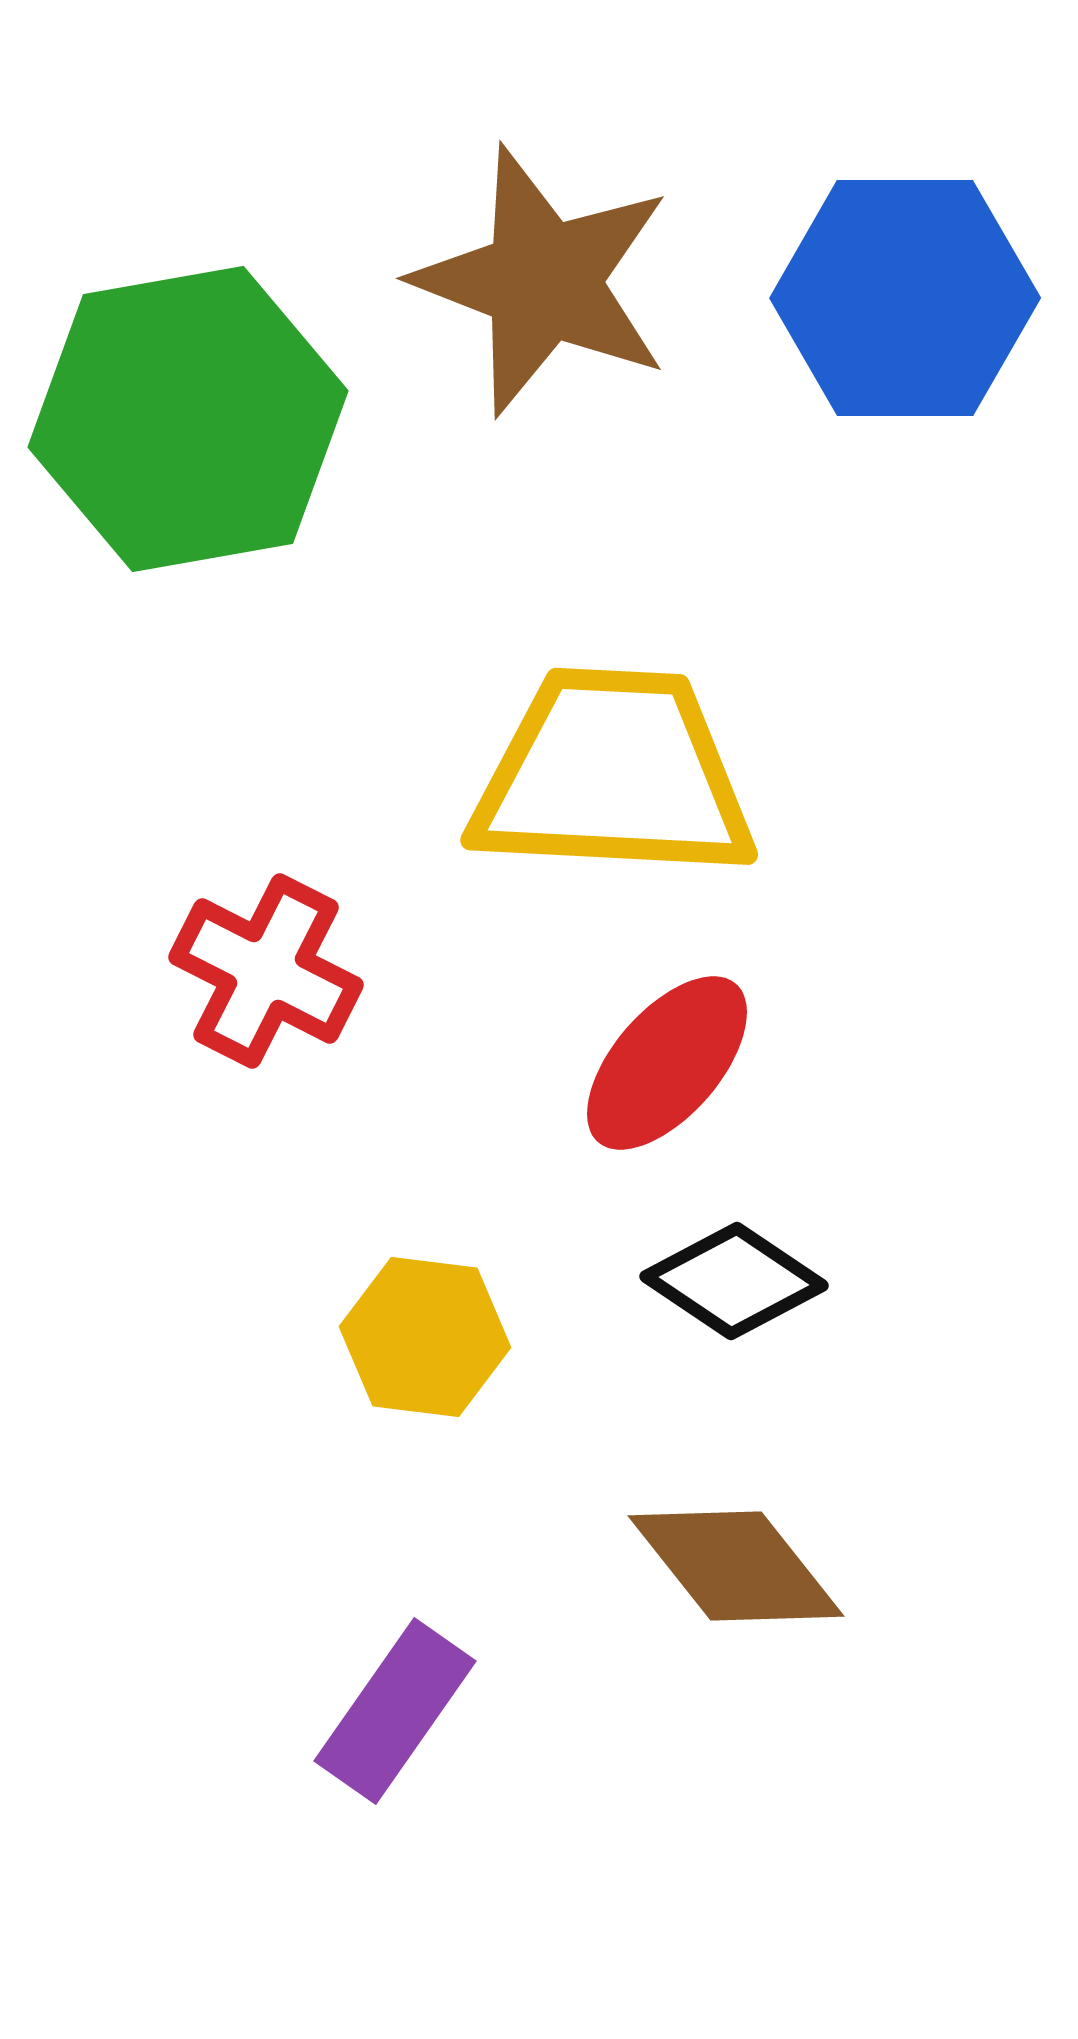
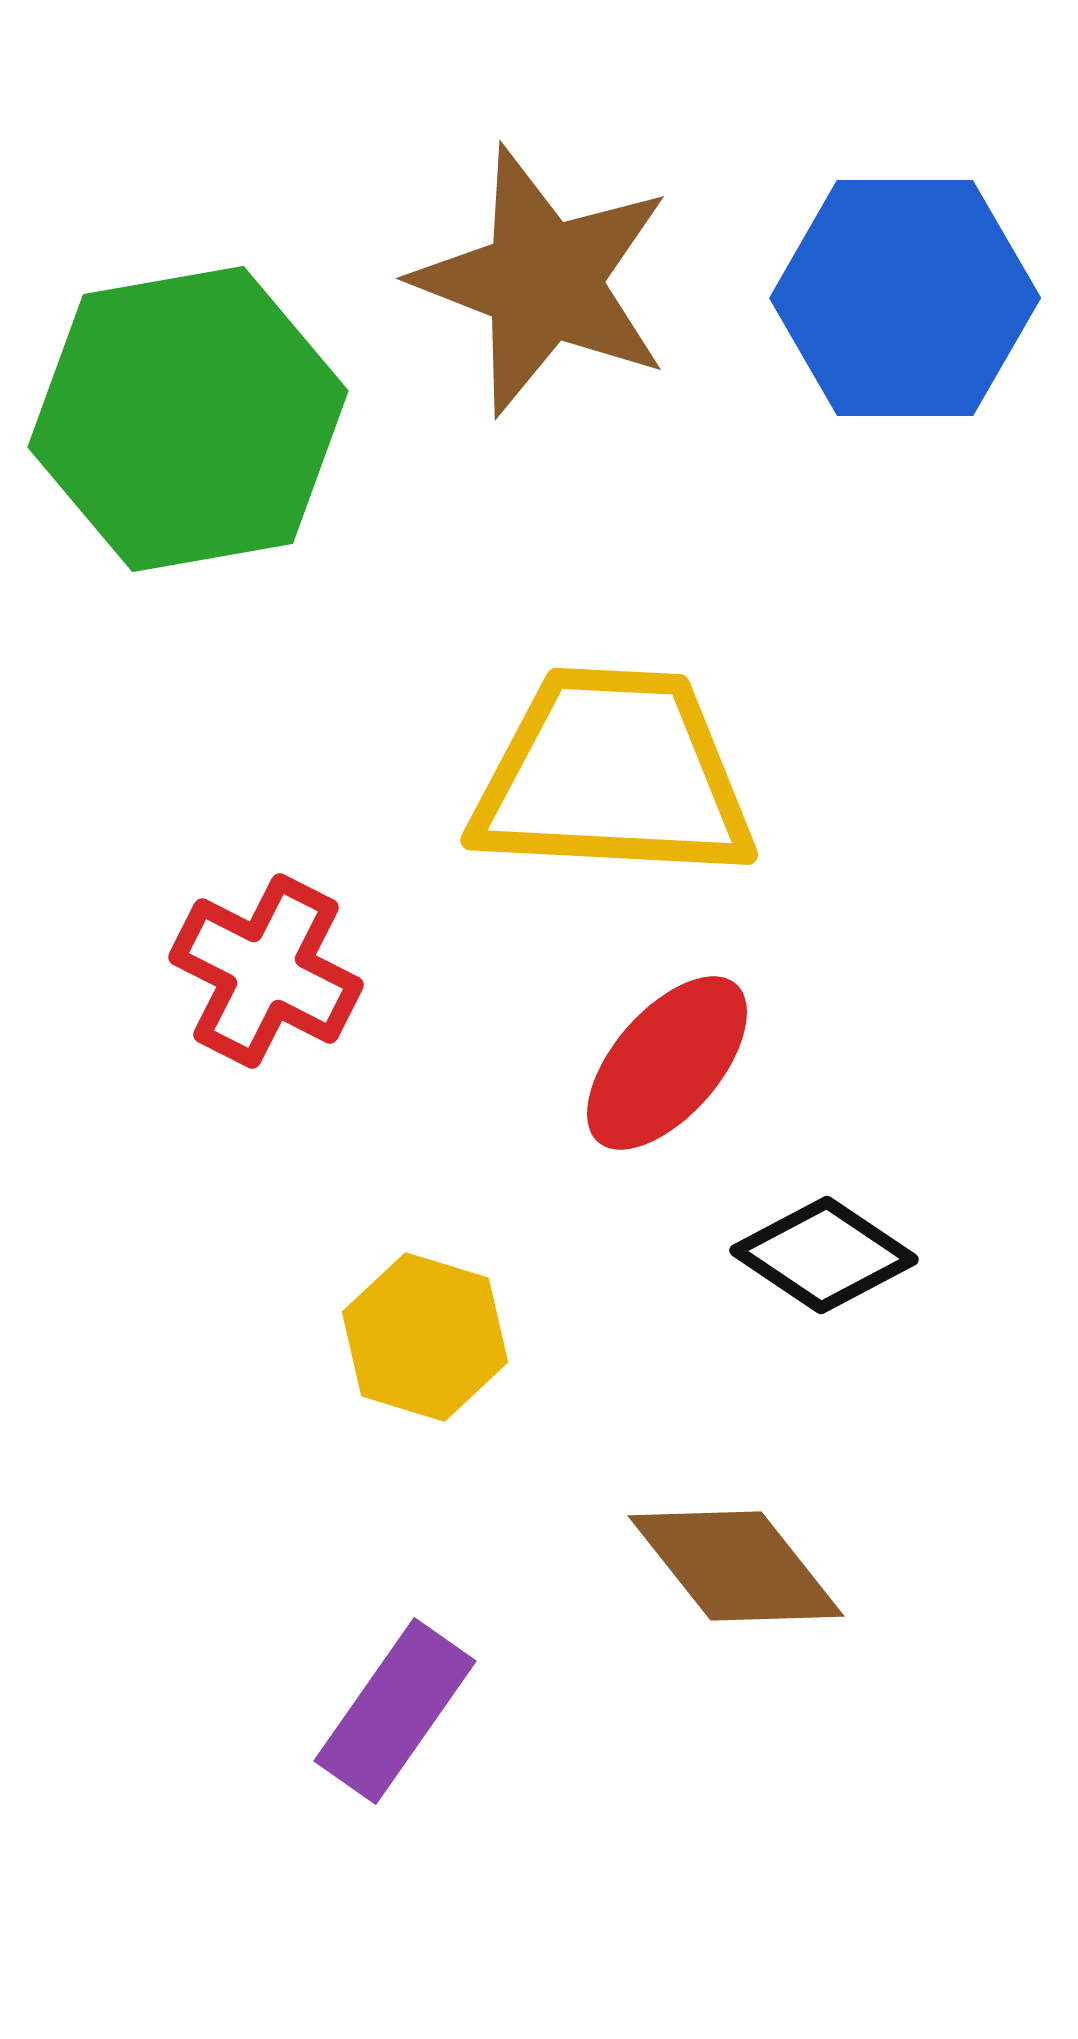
black diamond: moved 90 px right, 26 px up
yellow hexagon: rotated 10 degrees clockwise
